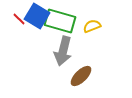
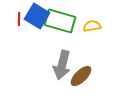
red line: rotated 48 degrees clockwise
yellow semicircle: rotated 12 degrees clockwise
gray arrow: moved 1 px left, 14 px down
